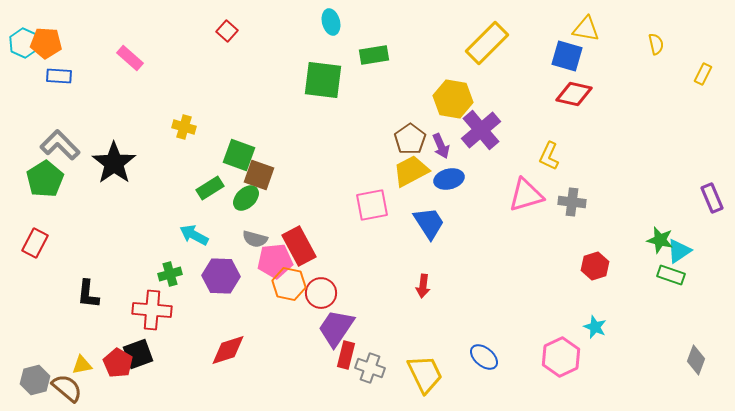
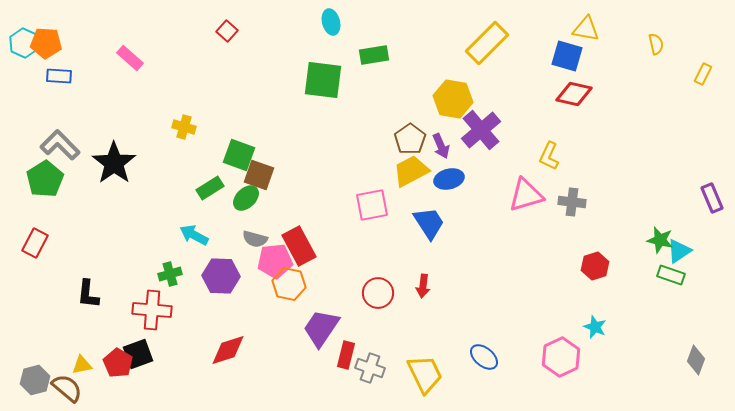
red circle at (321, 293): moved 57 px right
purple trapezoid at (336, 328): moved 15 px left
